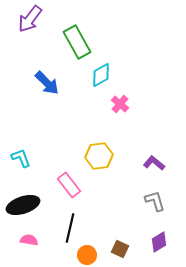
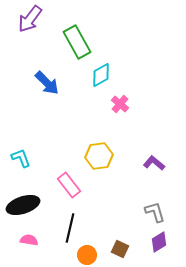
gray L-shape: moved 11 px down
